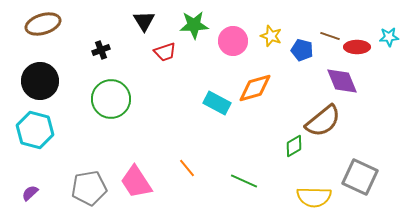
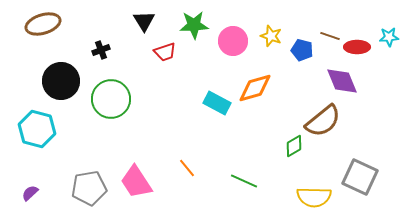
black circle: moved 21 px right
cyan hexagon: moved 2 px right, 1 px up
